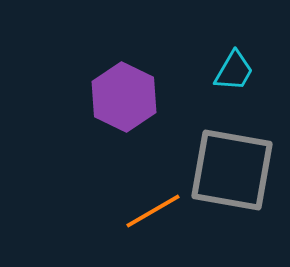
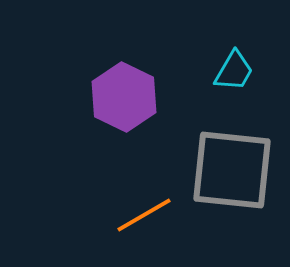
gray square: rotated 4 degrees counterclockwise
orange line: moved 9 px left, 4 px down
